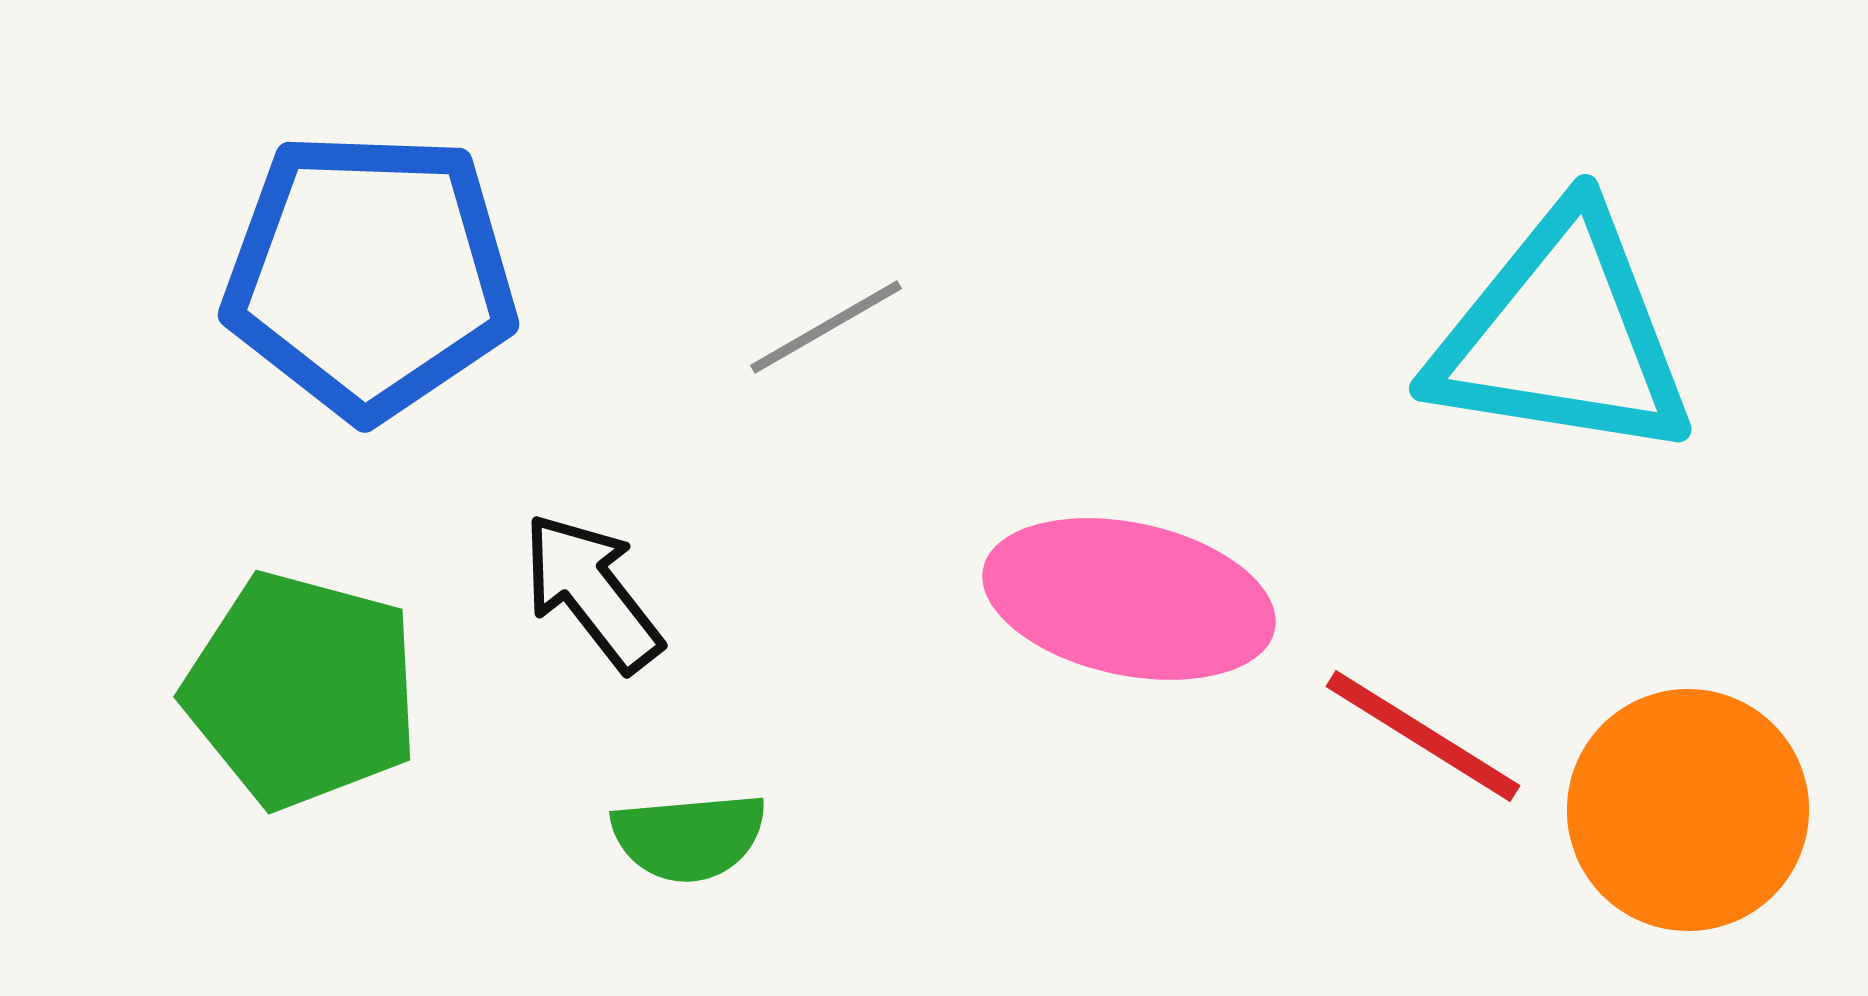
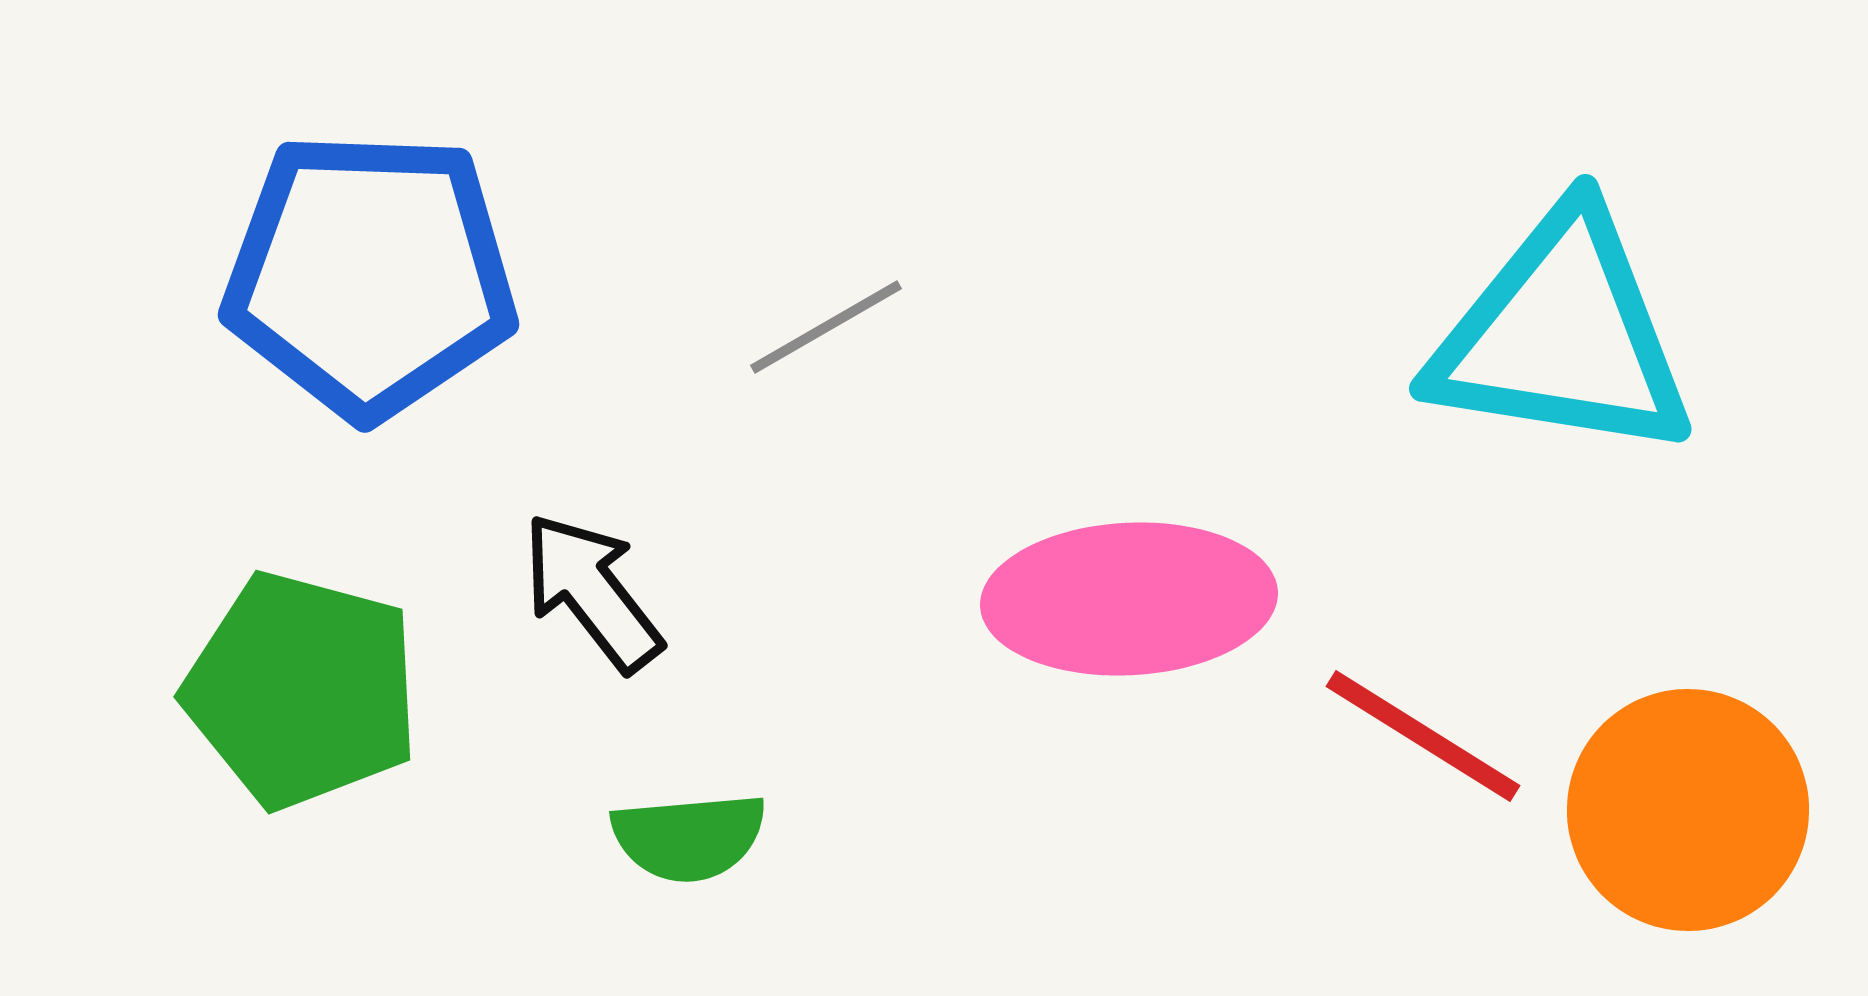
pink ellipse: rotated 15 degrees counterclockwise
